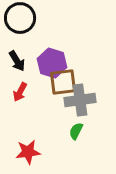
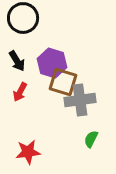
black circle: moved 3 px right
brown square: rotated 24 degrees clockwise
green semicircle: moved 15 px right, 8 px down
